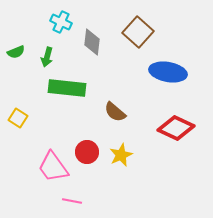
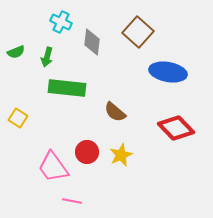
red diamond: rotated 21 degrees clockwise
